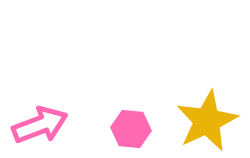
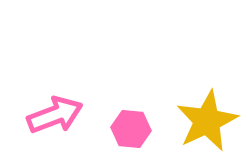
pink arrow: moved 15 px right, 10 px up
